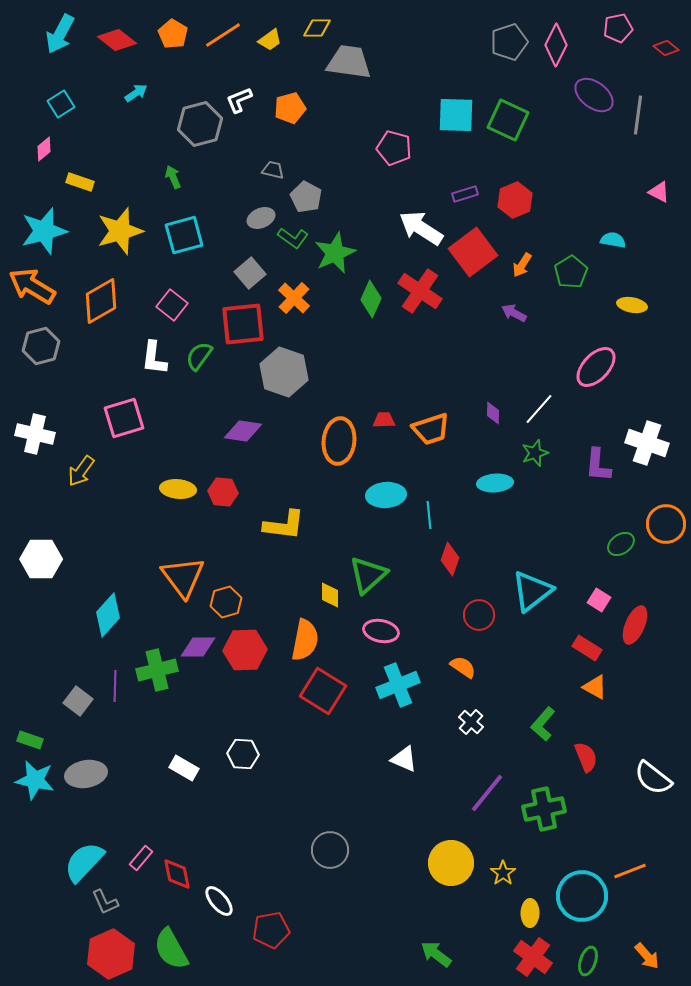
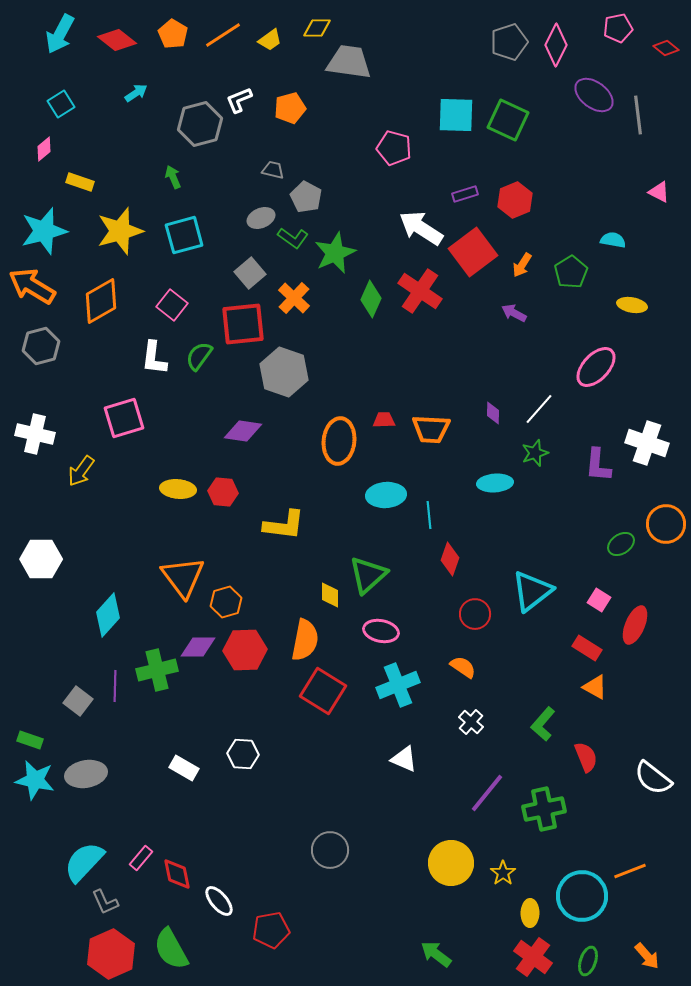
gray line at (638, 115): rotated 15 degrees counterclockwise
orange trapezoid at (431, 429): rotated 21 degrees clockwise
red circle at (479, 615): moved 4 px left, 1 px up
